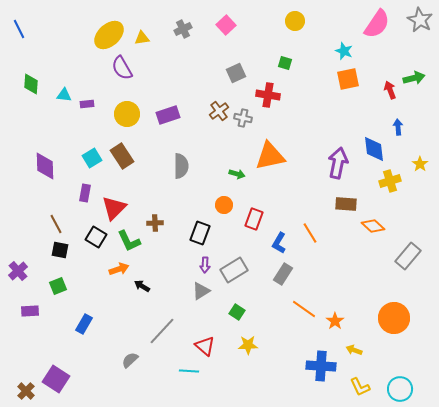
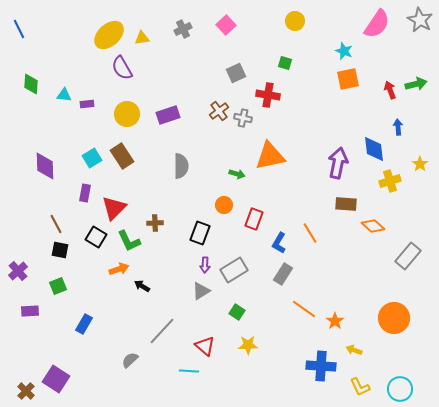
green arrow at (414, 78): moved 2 px right, 6 px down
